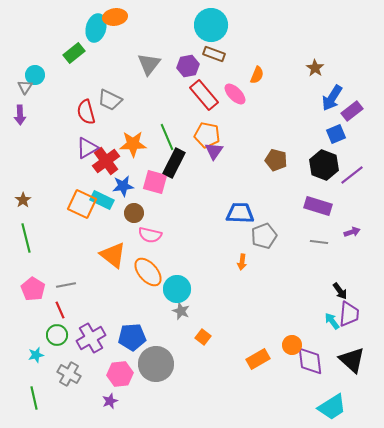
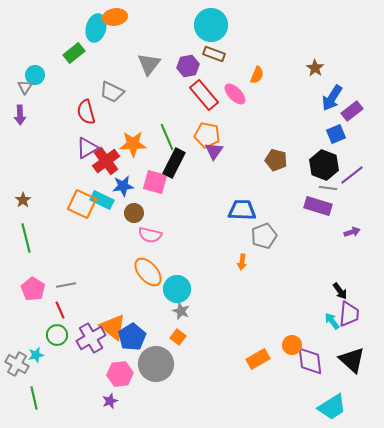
gray trapezoid at (110, 100): moved 2 px right, 8 px up
blue trapezoid at (240, 213): moved 2 px right, 3 px up
gray line at (319, 242): moved 9 px right, 54 px up
orange triangle at (113, 255): moved 72 px down
blue pentagon at (132, 337): rotated 28 degrees counterclockwise
orange square at (203, 337): moved 25 px left
gray cross at (69, 374): moved 52 px left, 10 px up
